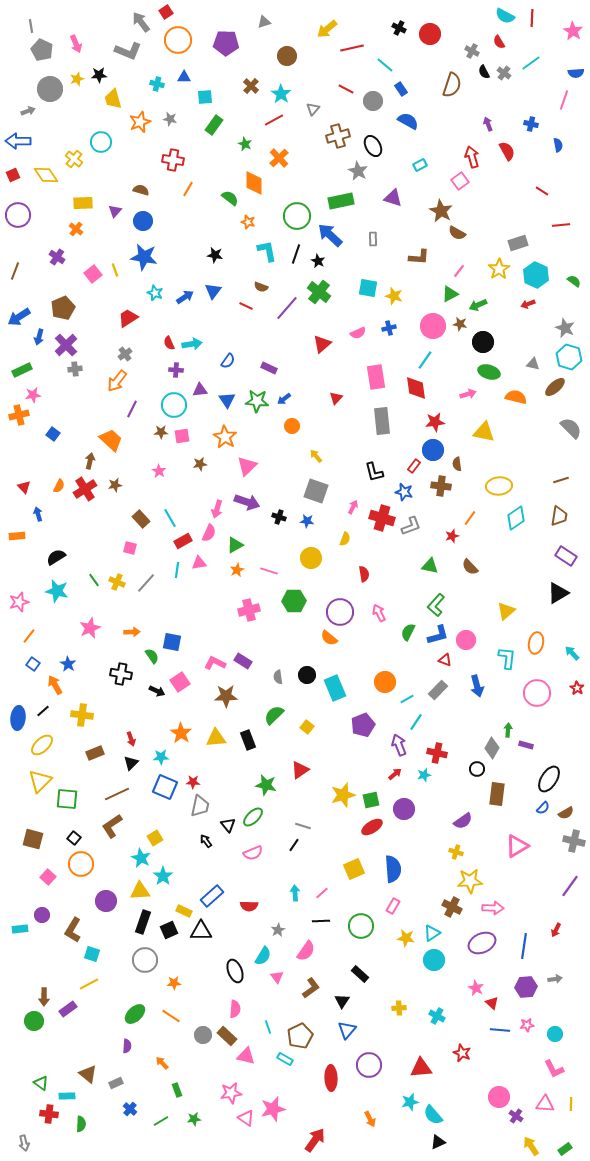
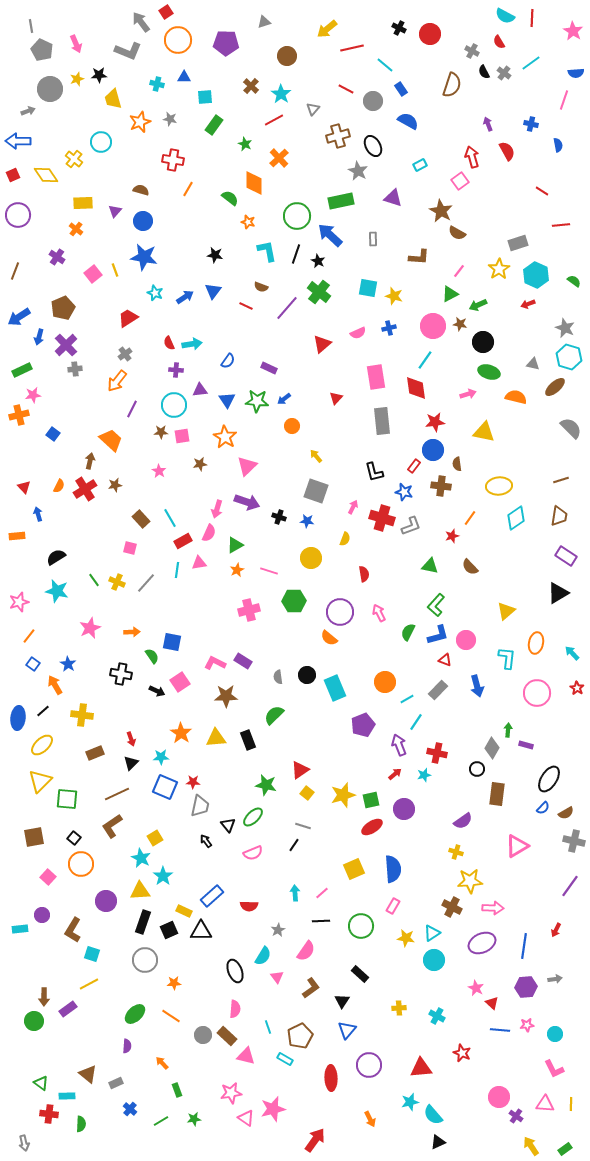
yellow square at (307, 727): moved 66 px down
brown square at (33, 839): moved 1 px right, 2 px up; rotated 25 degrees counterclockwise
